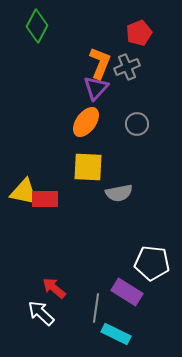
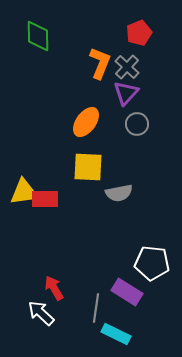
green diamond: moved 1 px right, 10 px down; rotated 28 degrees counterclockwise
gray cross: rotated 25 degrees counterclockwise
purple triangle: moved 30 px right, 5 px down
yellow triangle: rotated 20 degrees counterclockwise
red arrow: rotated 20 degrees clockwise
